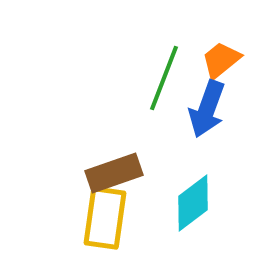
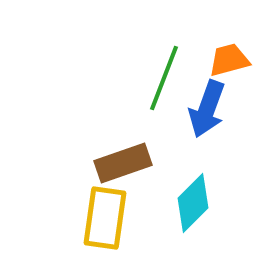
orange trapezoid: moved 8 px right; rotated 24 degrees clockwise
brown rectangle: moved 9 px right, 10 px up
cyan diamond: rotated 8 degrees counterclockwise
